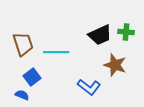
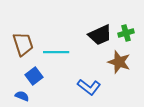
green cross: moved 1 px down; rotated 21 degrees counterclockwise
brown star: moved 4 px right, 3 px up
blue square: moved 2 px right, 1 px up
blue semicircle: moved 1 px down
